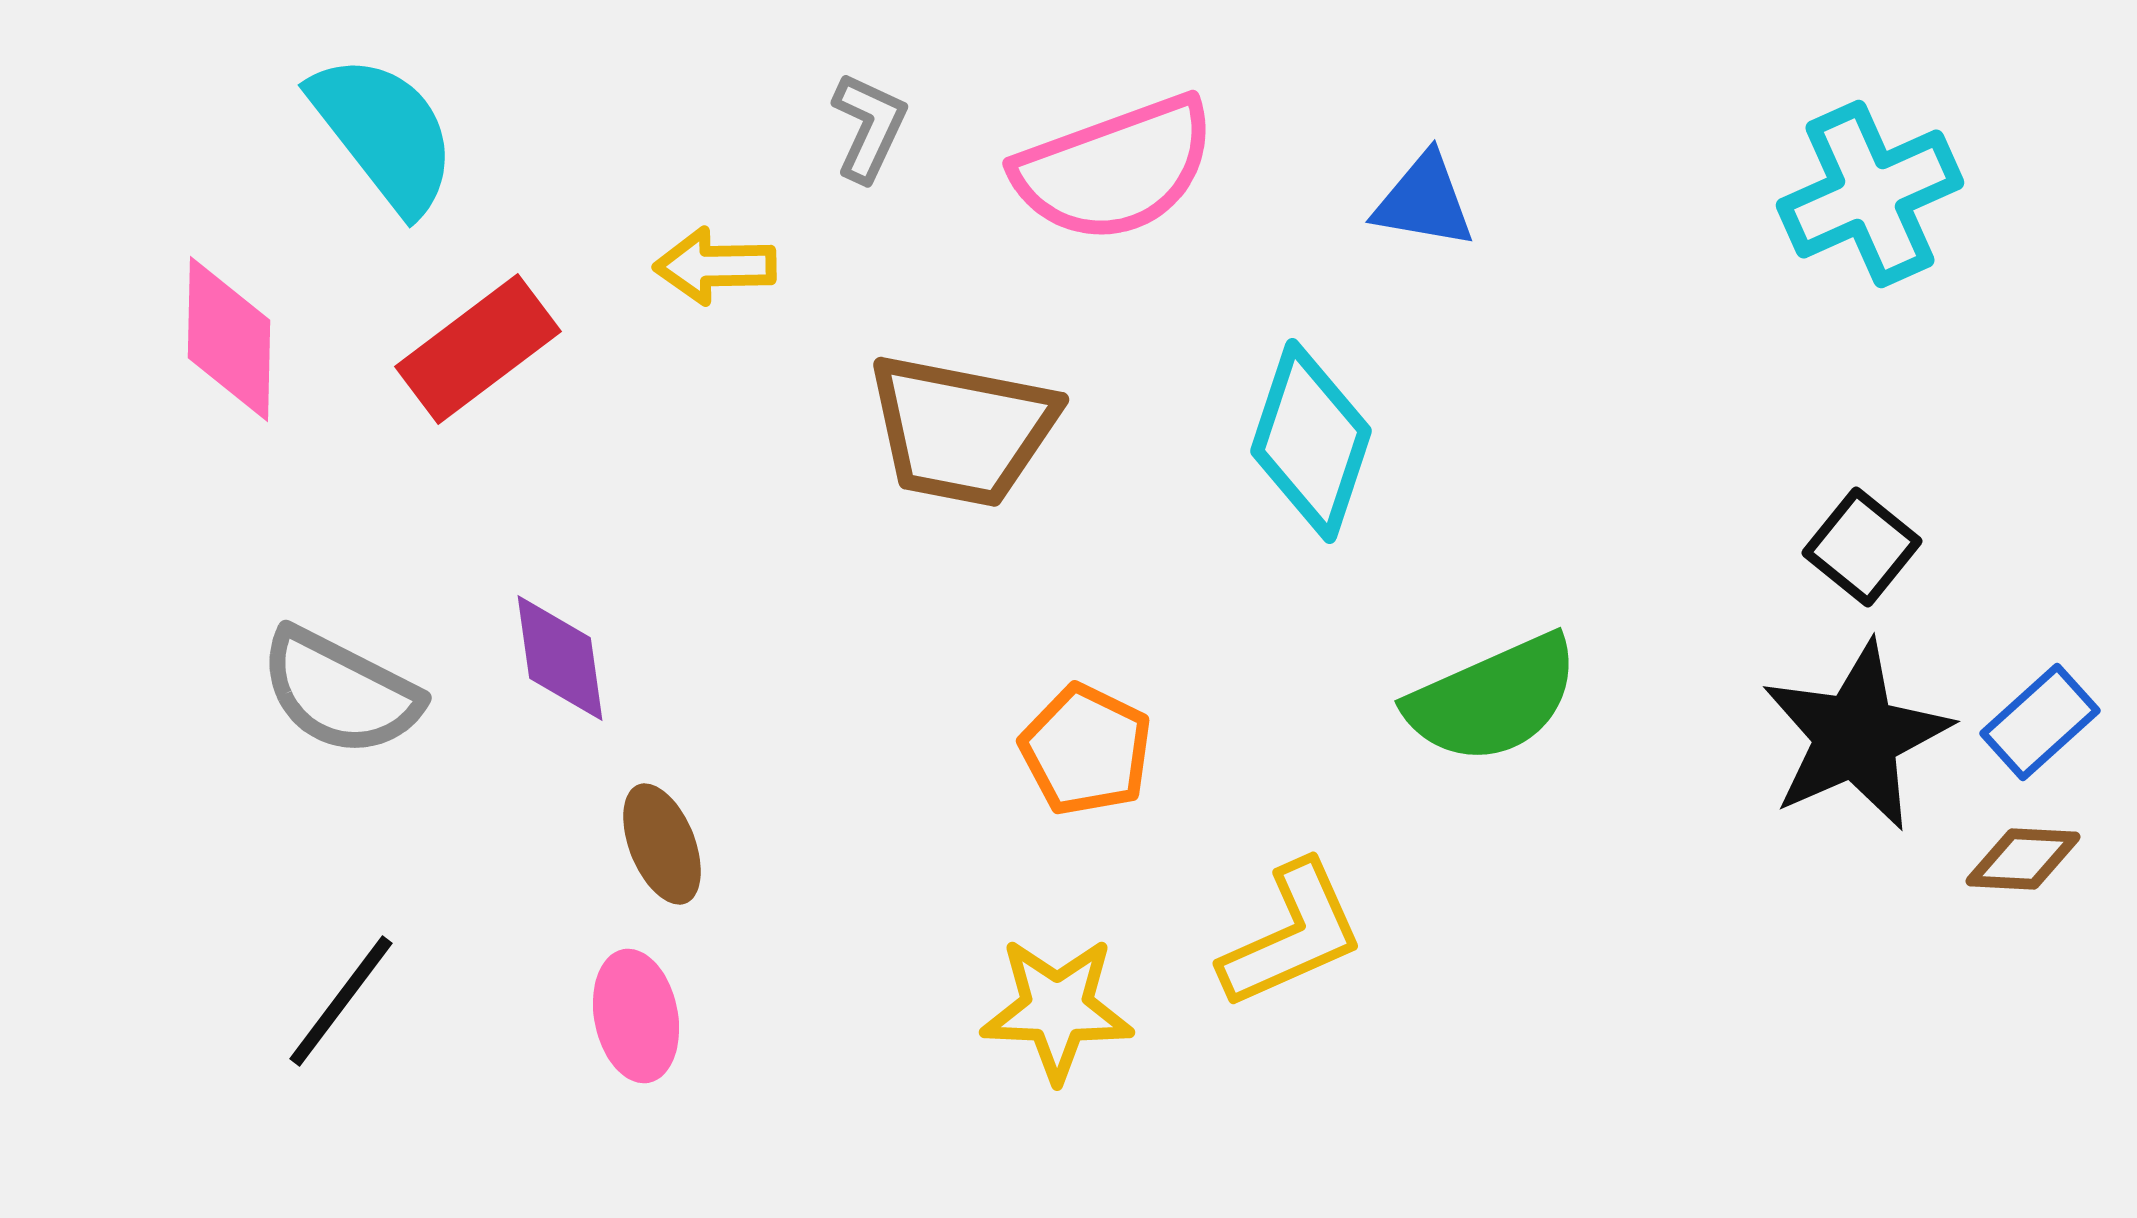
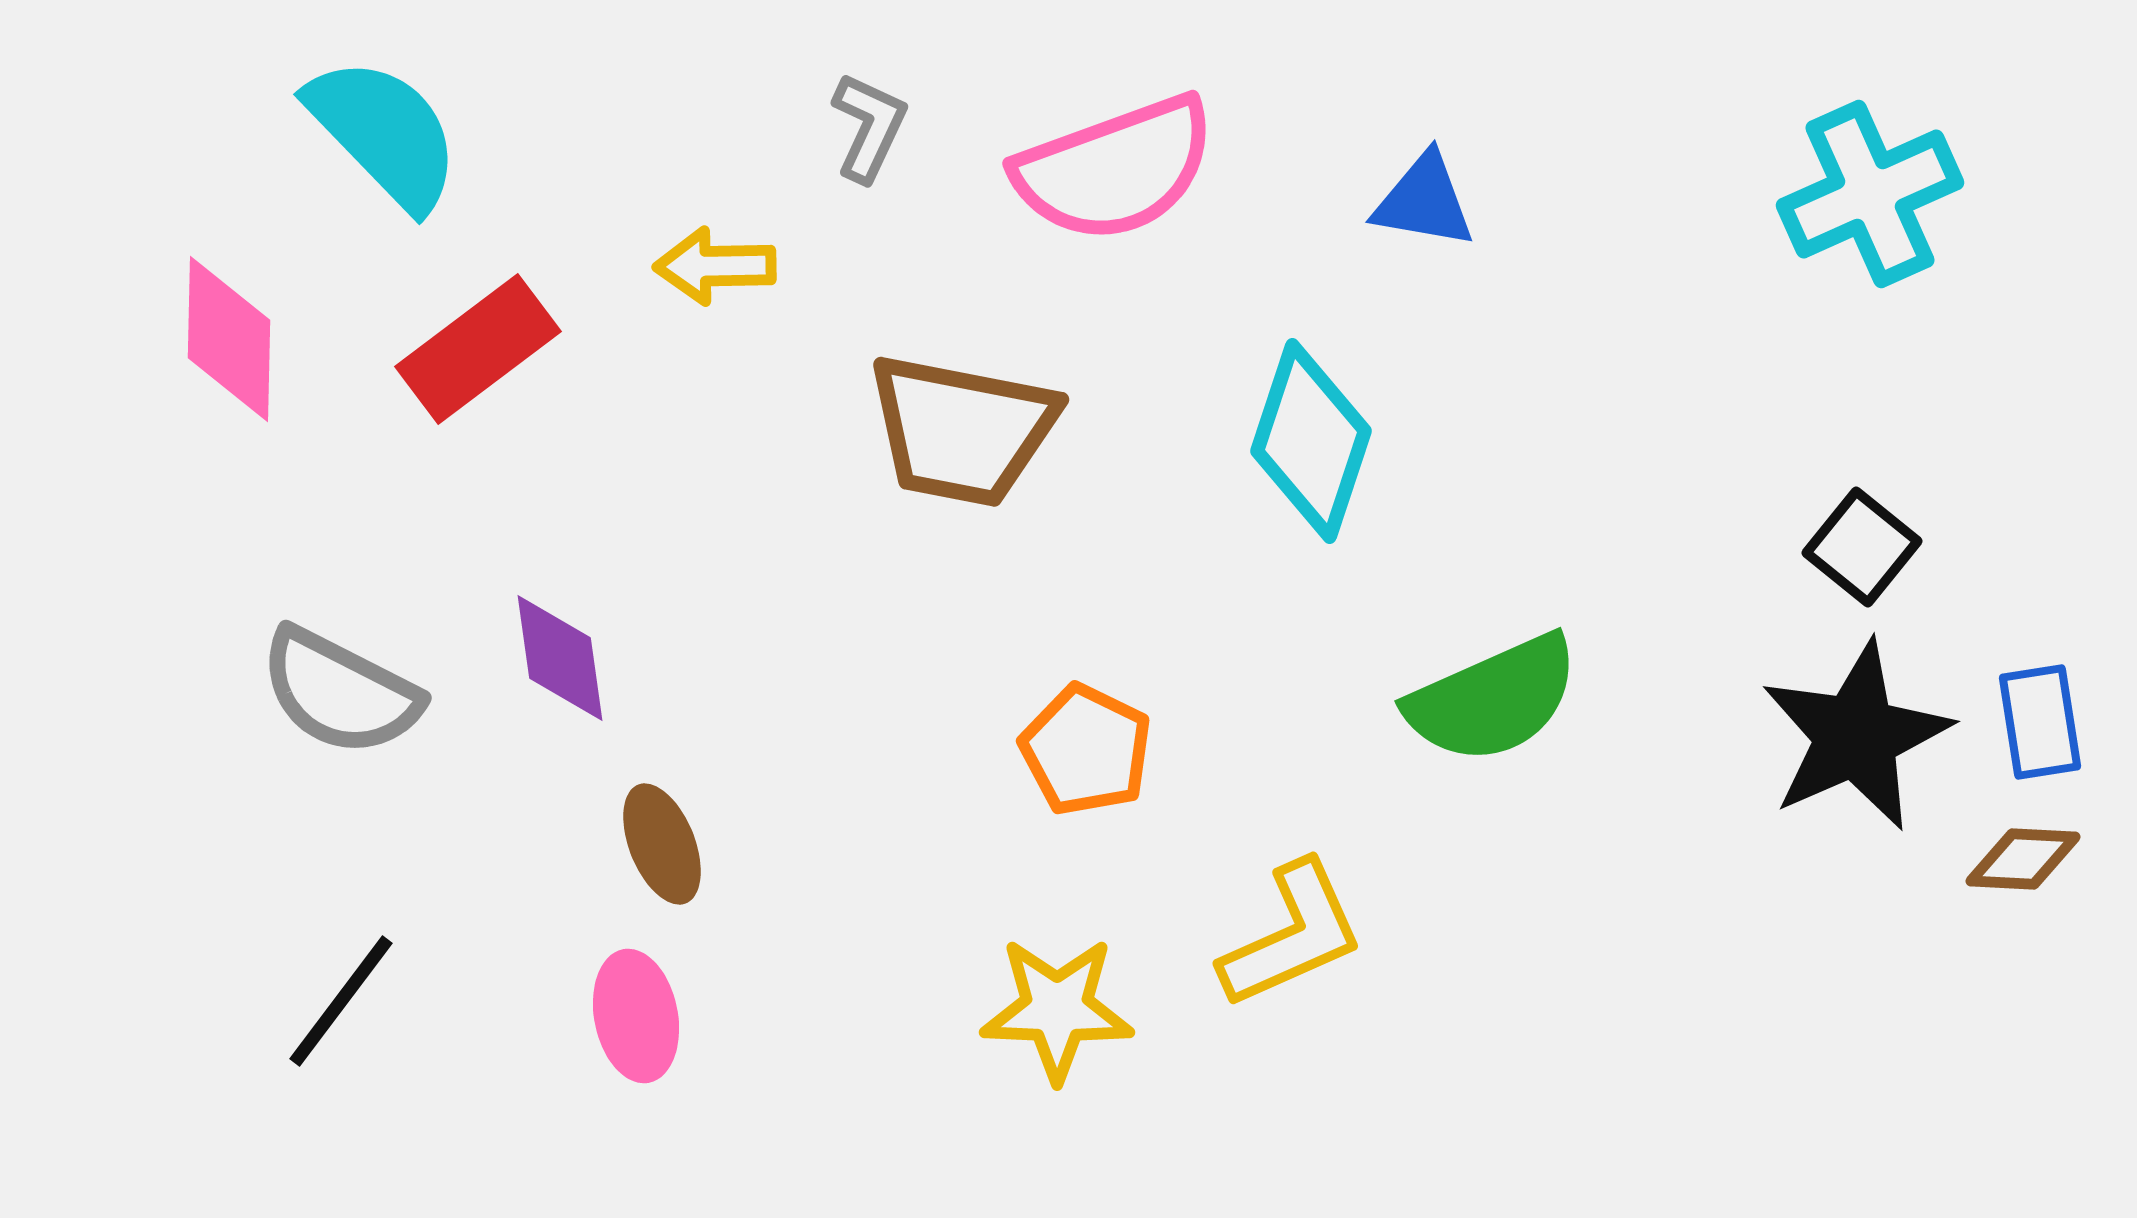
cyan semicircle: rotated 6 degrees counterclockwise
blue rectangle: rotated 57 degrees counterclockwise
